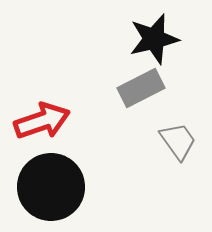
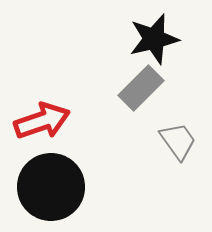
gray rectangle: rotated 18 degrees counterclockwise
